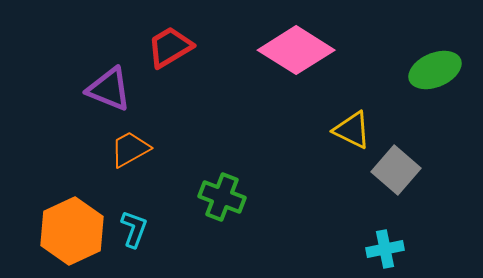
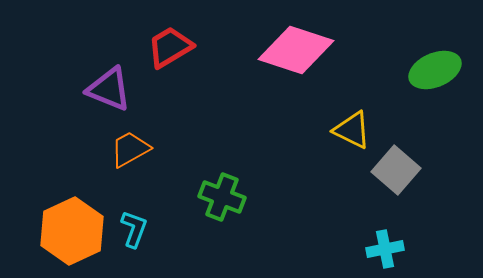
pink diamond: rotated 14 degrees counterclockwise
